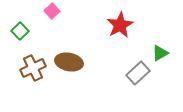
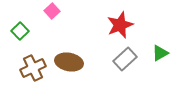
red star: rotated 8 degrees clockwise
gray rectangle: moved 13 px left, 14 px up
